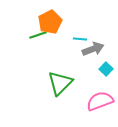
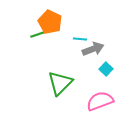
orange pentagon: rotated 20 degrees counterclockwise
green line: moved 1 px right, 1 px up
